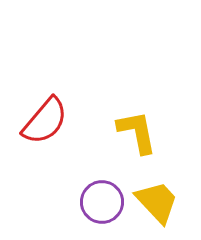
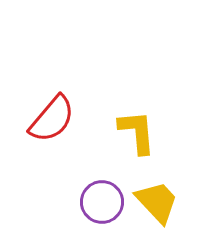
red semicircle: moved 7 px right, 2 px up
yellow L-shape: rotated 6 degrees clockwise
